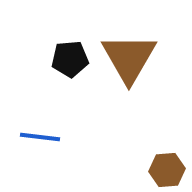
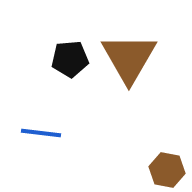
blue line: moved 1 px right, 4 px up
brown hexagon: rotated 16 degrees clockwise
